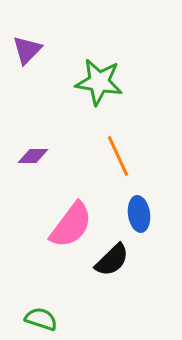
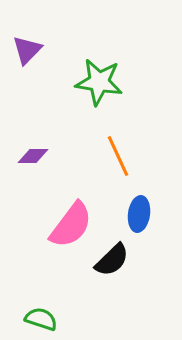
blue ellipse: rotated 16 degrees clockwise
